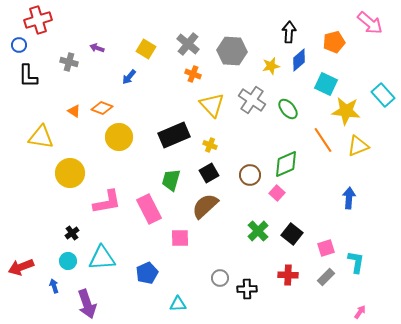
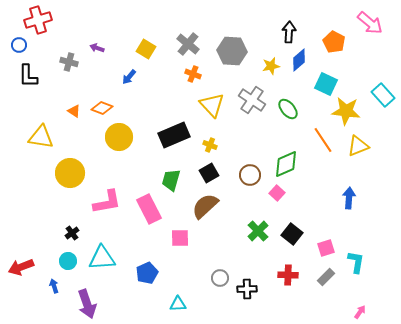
orange pentagon at (334, 42): rotated 30 degrees counterclockwise
